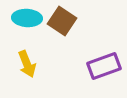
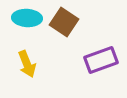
brown square: moved 2 px right, 1 px down
purple rectangle: moved 3 px left, 6 px up
